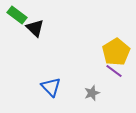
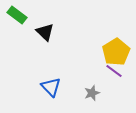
black triangle: moved 10 px right, 4 px down
